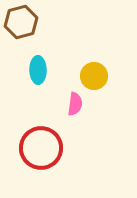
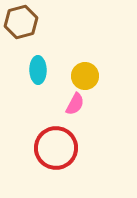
yellow circle: moved 9 px left
pink semicircle: rotated 20 degrees clockwise
red circle: moved 15 px right
